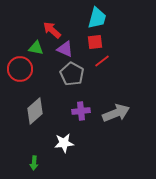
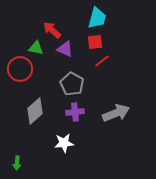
gray pentagon: moved 10 px down
purple cross: moved 6 px left, 1 px down
green arrow: moved 17 px left
